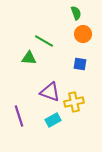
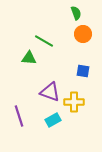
blue square: moved 3 px right, 7 px down
yellow cross: rotated 12 degrees clockwise
